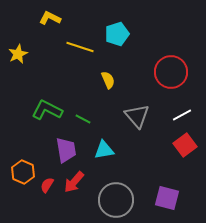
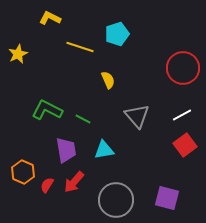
red circle: moved 12 px right, 4 px up
